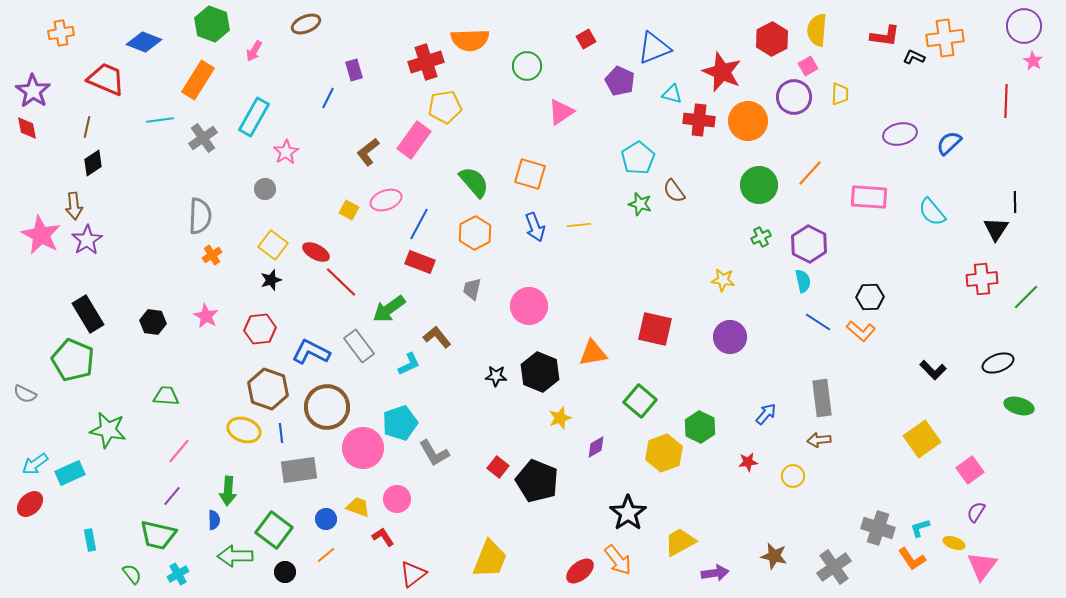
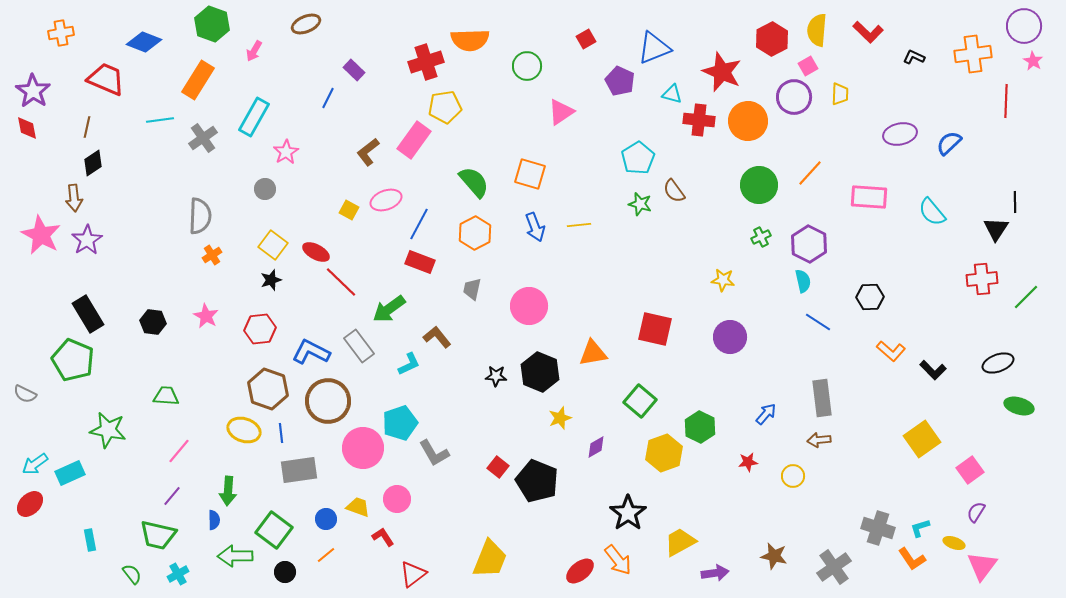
red L-shape at (885, 36): moved 17 px left, 4 px up; rotated 36 degrees clockwise
orange cross at (945, 38): moved 28 px right, 16 px down
purple rectangle at (354, 70): rotated 30 degrees counterclockwise
brown arrow at (74, 206): moved 8 px up
orange L-shape at (861, 331): moved 30 px right, 20 px down
brown circle at (327, 407): moved 1 px right, 6 px up
